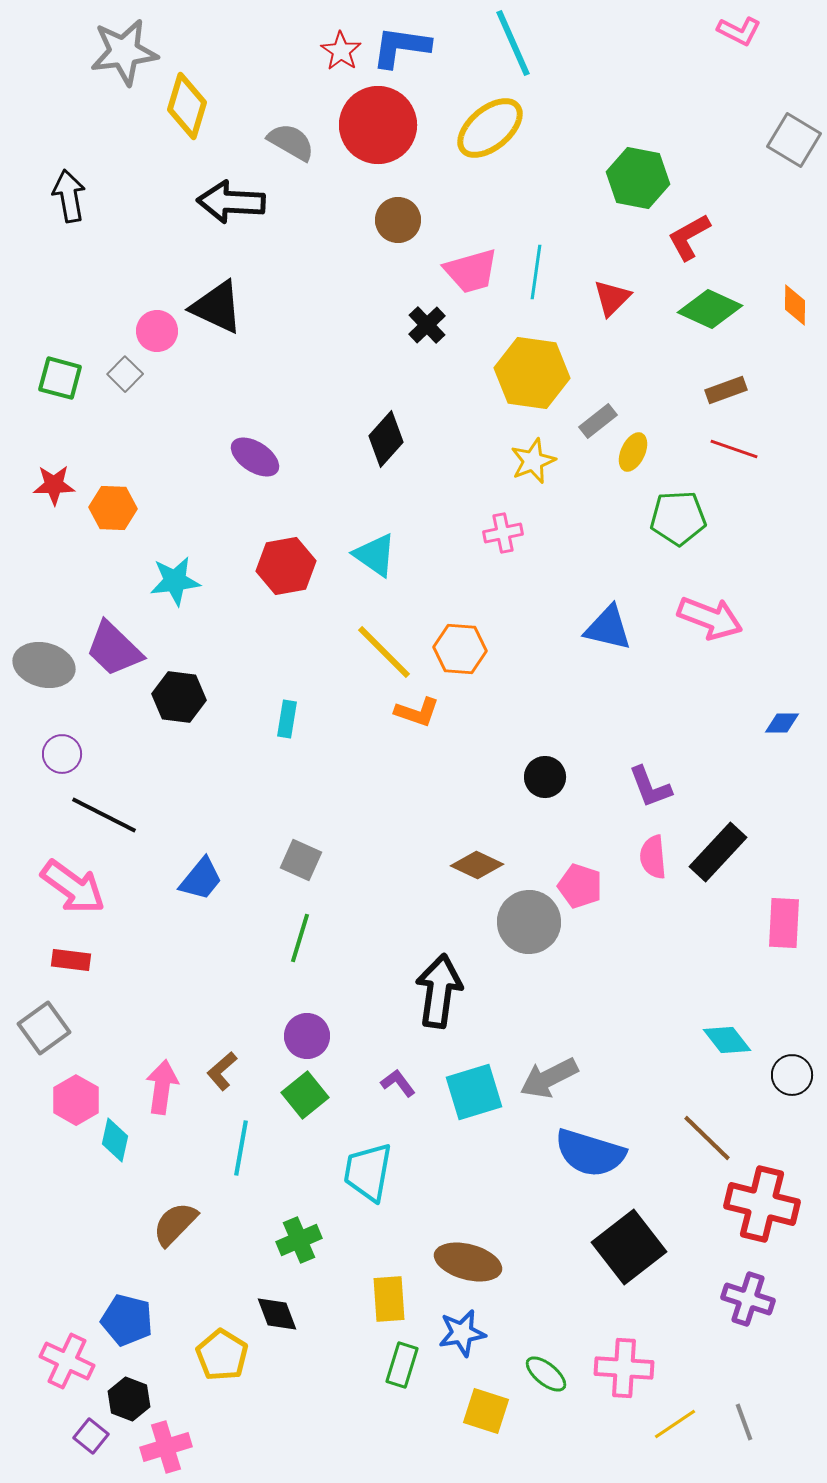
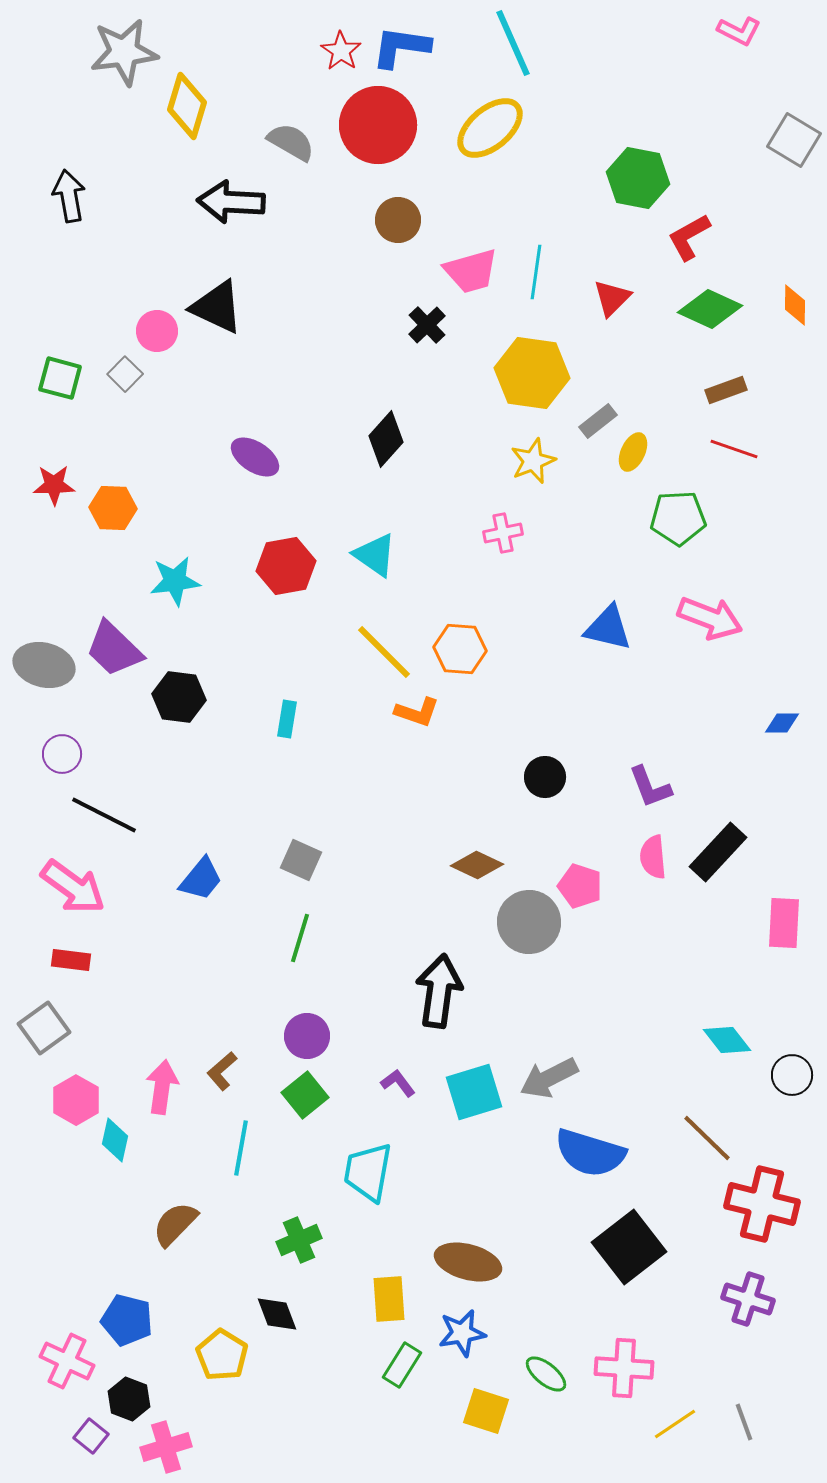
green rectangle at (402, 1365): rotated 15 degrees clockwise
